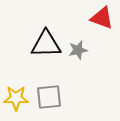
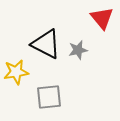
red triangle: rotated 30 degrees clockwise
black triangle: rotated 28 degrees clockwise
yellow star: moved 26 px up; rotated 10 degrees counterclockwise
